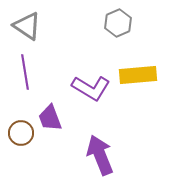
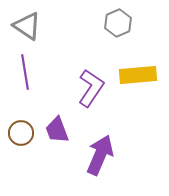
purple L-shape: rotated 87 degrees counterclockwise
purple trapezoid: moved 7 px right, 12 px down
purple arrow: rotated 45 degrees clockwise
